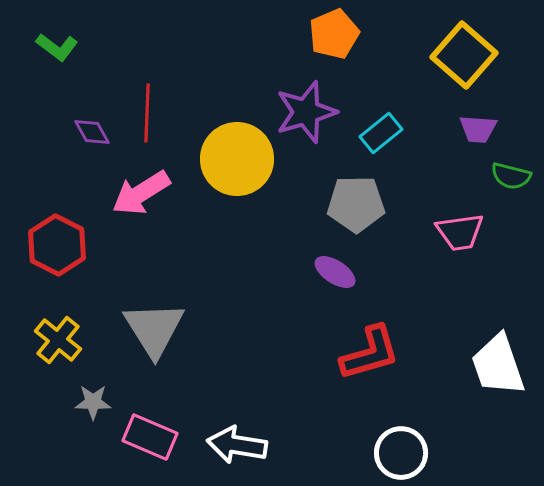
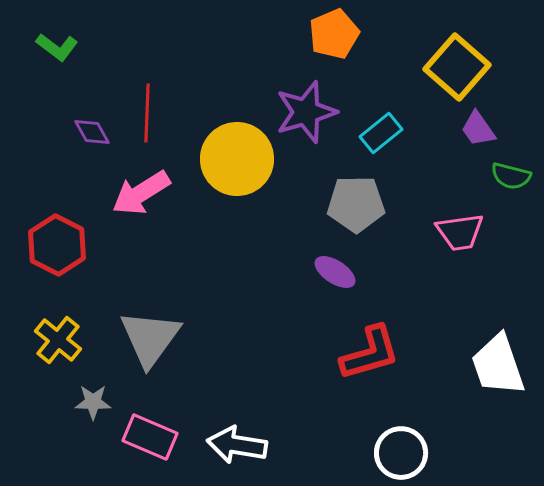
yellow square: moved 7 px left, 12 px down
purple trapezoid: rotated 51 degrees clockwise
gray triangle: moved 4 px left, 9 px down; rotated 8 degrees clockwise
